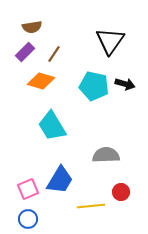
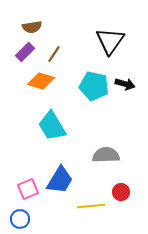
blue circle: moved 8 px left
